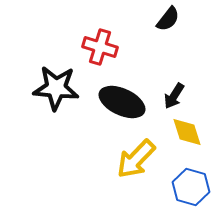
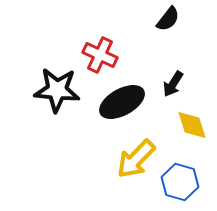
red cross: moved 8 px down; rotated 8 degrees clockwise
black star: moved 1 px right, 2 px down
black arrow: moved 1 px left, 12 px up
black ellipse: rotated 54 degrees counterclockwise
yellow diamond: moved 5 px right, 7 px up
blue hexagon: moved 11 px left, 5 px up
